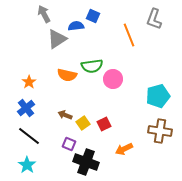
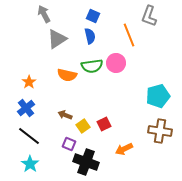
gray L-shape: moved 5 px left, 3 px up
blue semicircle: moved 14 px right, 10 px down; rotated 84 degrees clockwise
pink circle: moved 3 px right, 16 px up
yellow square: moved 3 px down
cyan star: moved 3 px right, 1 px up
